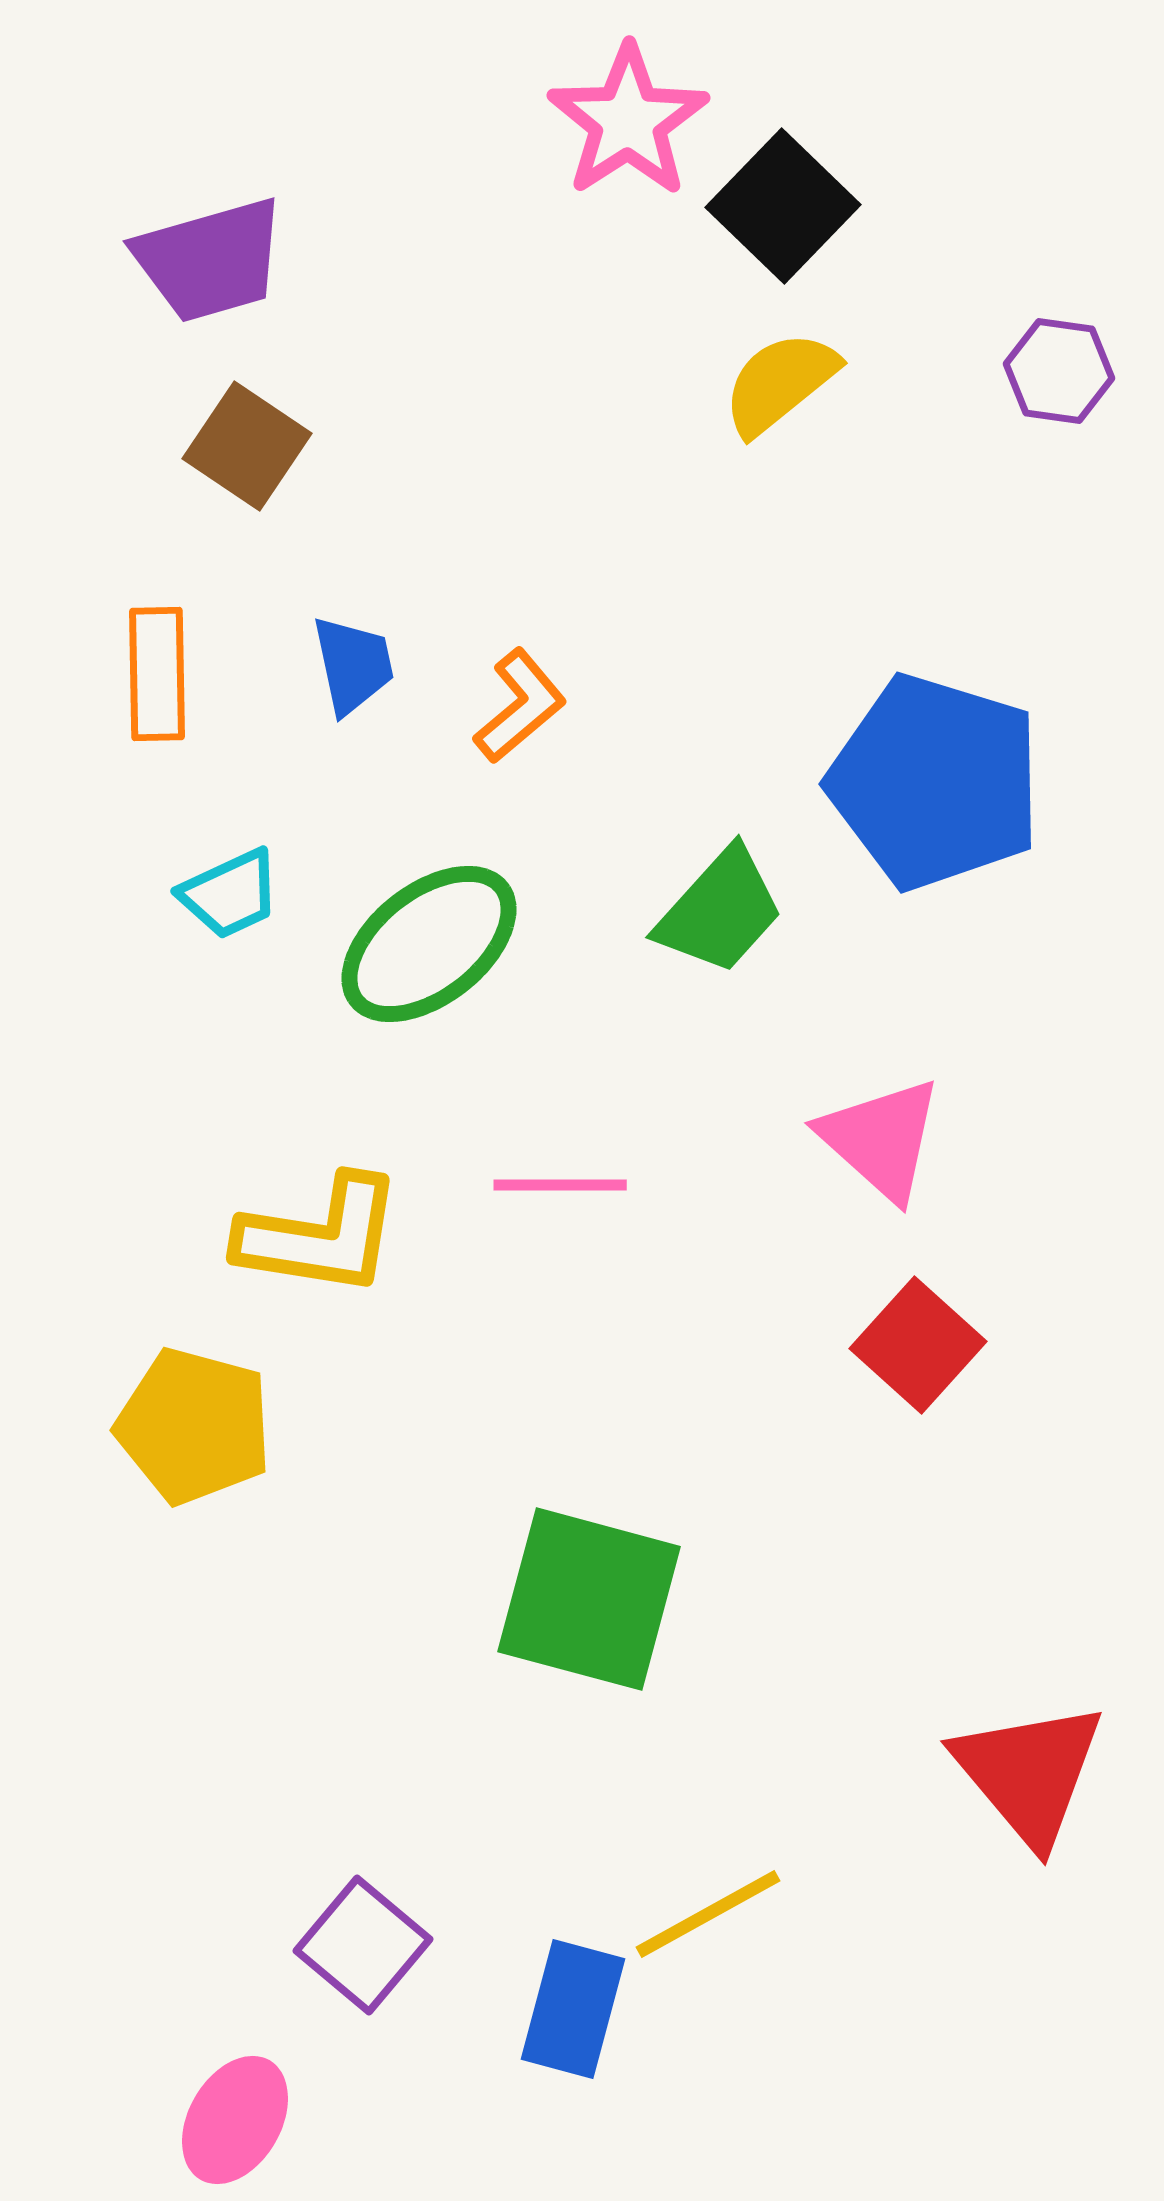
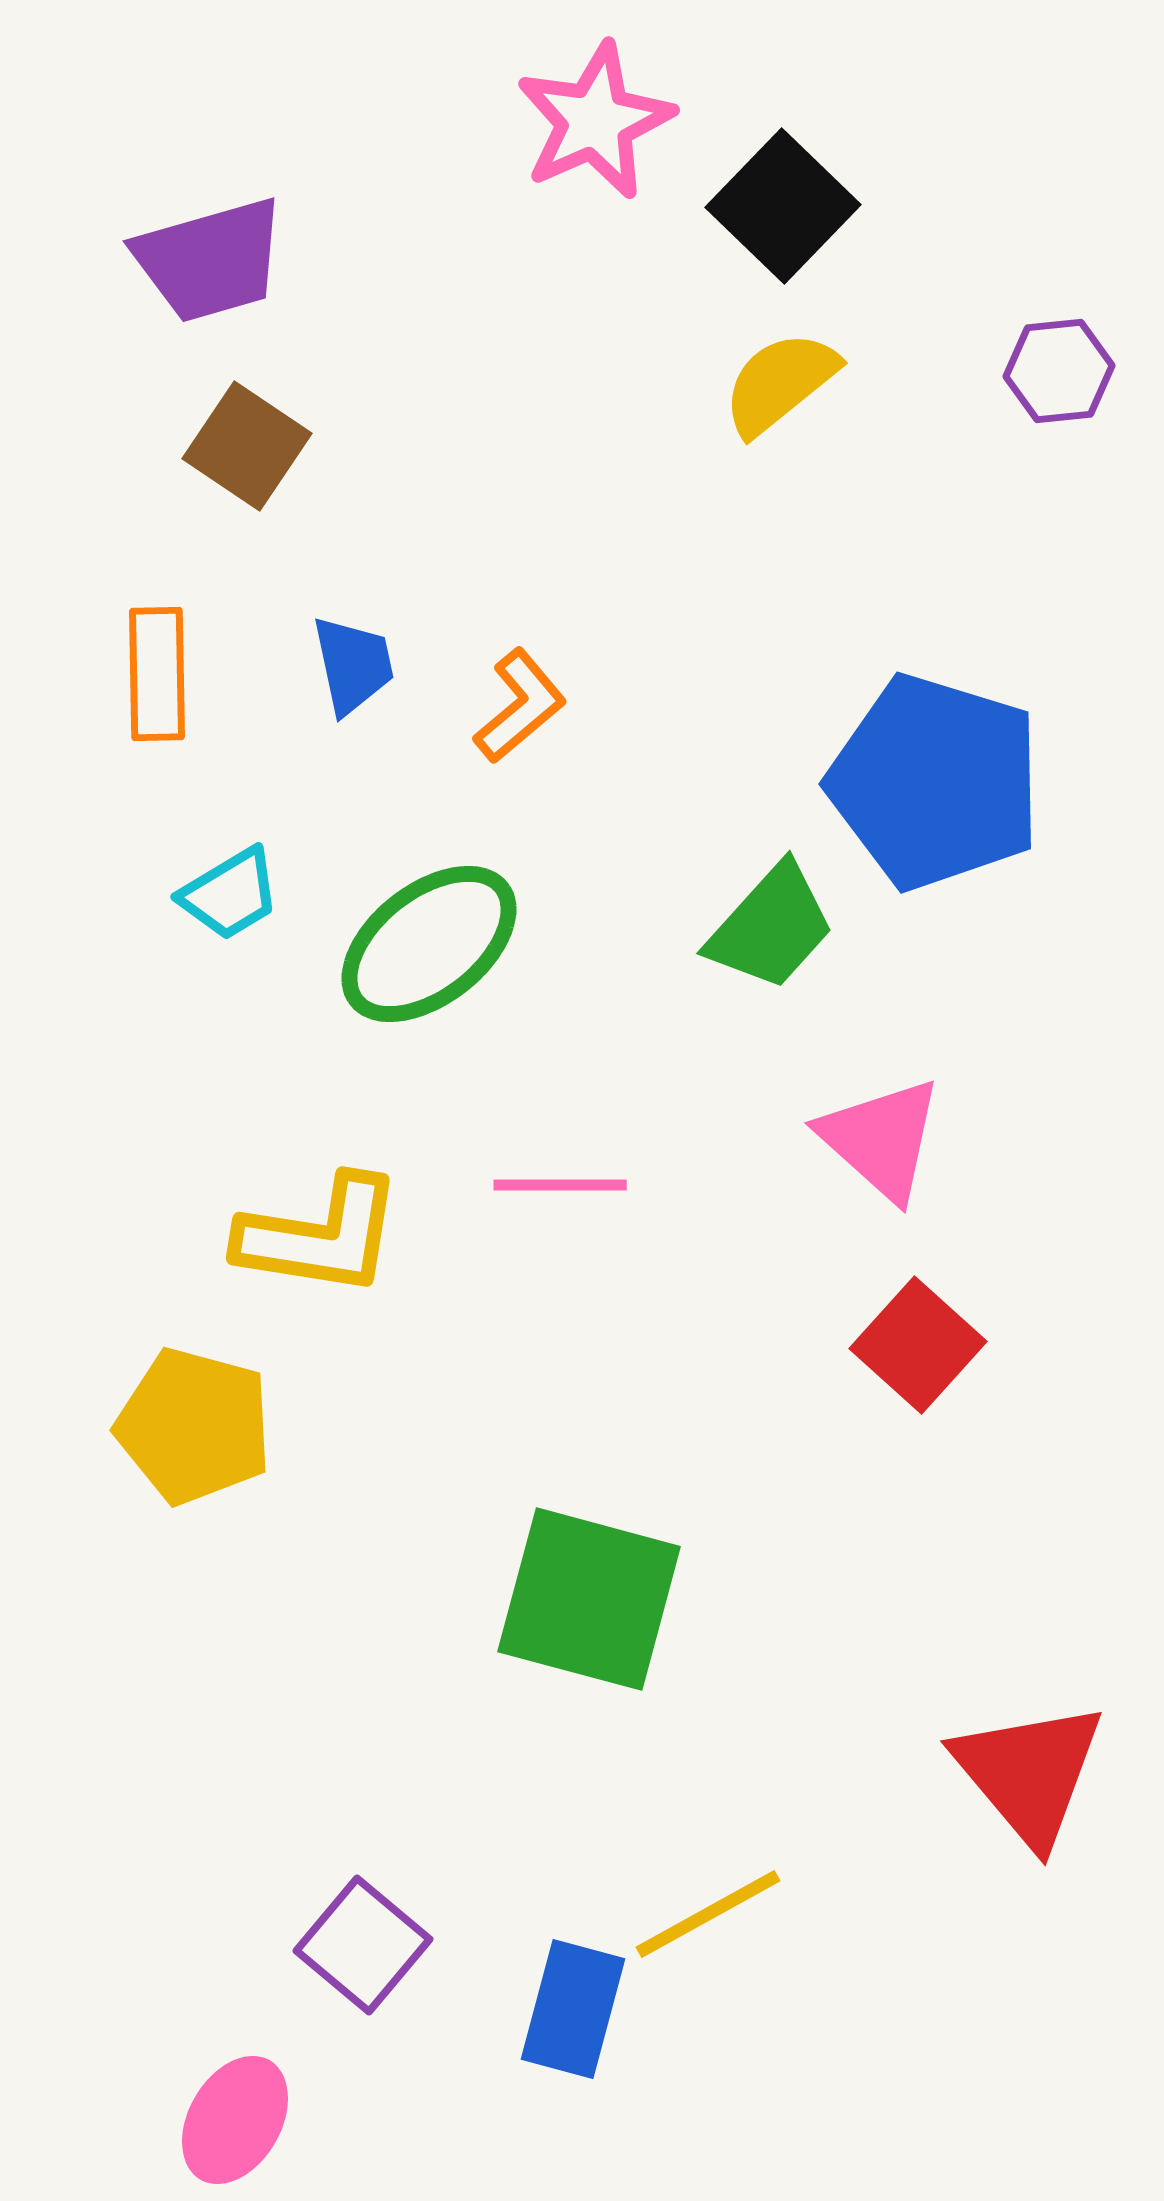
pink star: moved 33 px left; rotated 9 degrees clockwise
purple hexagon: rotated 14 degrees counterclockwise
cyan trapezoid: rotated 6 degrees counterclockwise
green trapezoid: moved 51 px right, 16 px down
